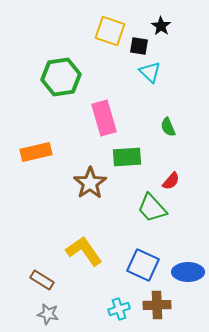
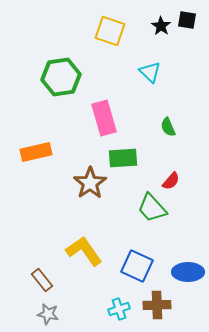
black square: moved 48 px right, 26 px up
green rectangle: moved 4 px left, 1 px down
blue square: moved 6 px left, 1 px down
brown rectangle: rotated 20 degrees clockwise
